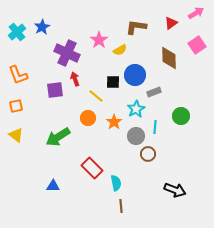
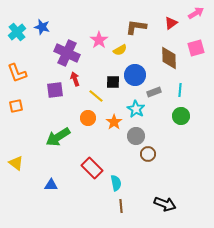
blue star: rotated 28 degrees counterclockwise
pink square: moved 1 px left, 3 px down; rotated 18 degrees clockwise
orange L-shape: moved 1 px left, 2 px up
cyan star: rotated 12 degrees counterclockwise
cyan line: moved 25 px right, 37 px up
yellow triangle: moved 28 px down
blue triangle: moved 2 px left, 1 px up
black arrow: moved 10 px left, 14 px down
